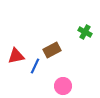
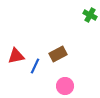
green cross: moved 5 px right, 17 px up
brown rectangle: moved 6 px right, 4 px down
pink circle: moved 2 px right
